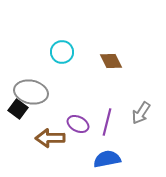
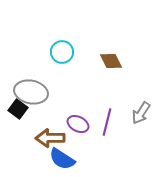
blue semicircle: moved 45 px left; rotated 136 degrees counterclockwise
